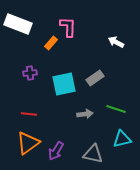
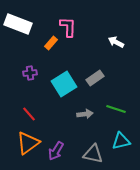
cyan square: rotated 20 degrees counterclockwise
red line: rotated 42 degrees clockwise
cyan triangle: moved 1 px left, 2 px down
